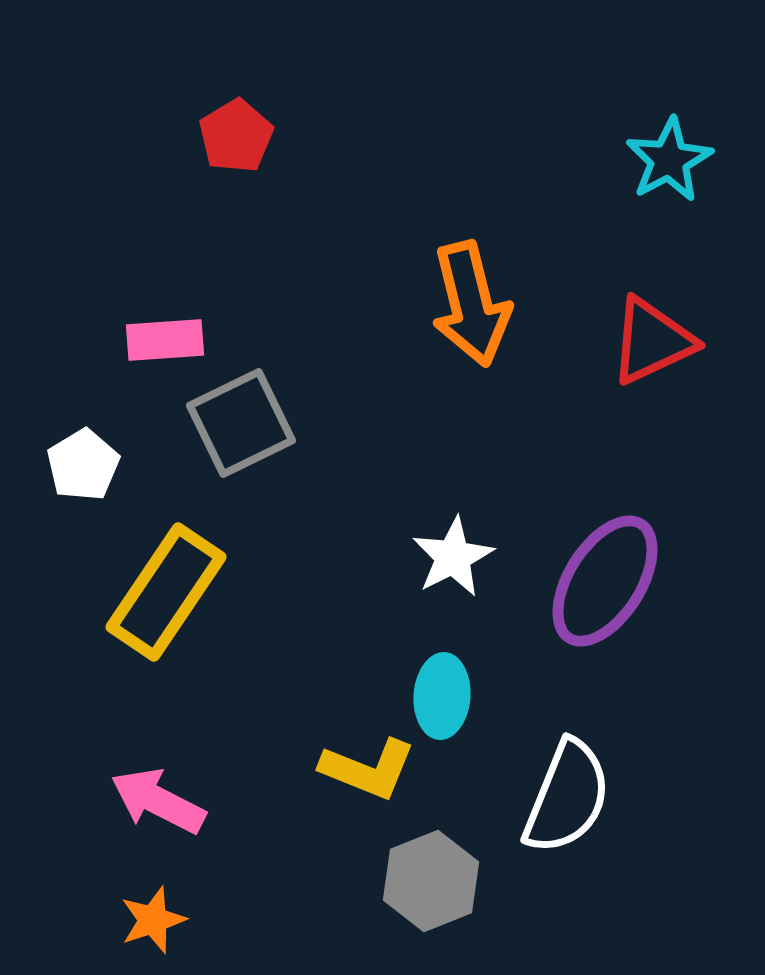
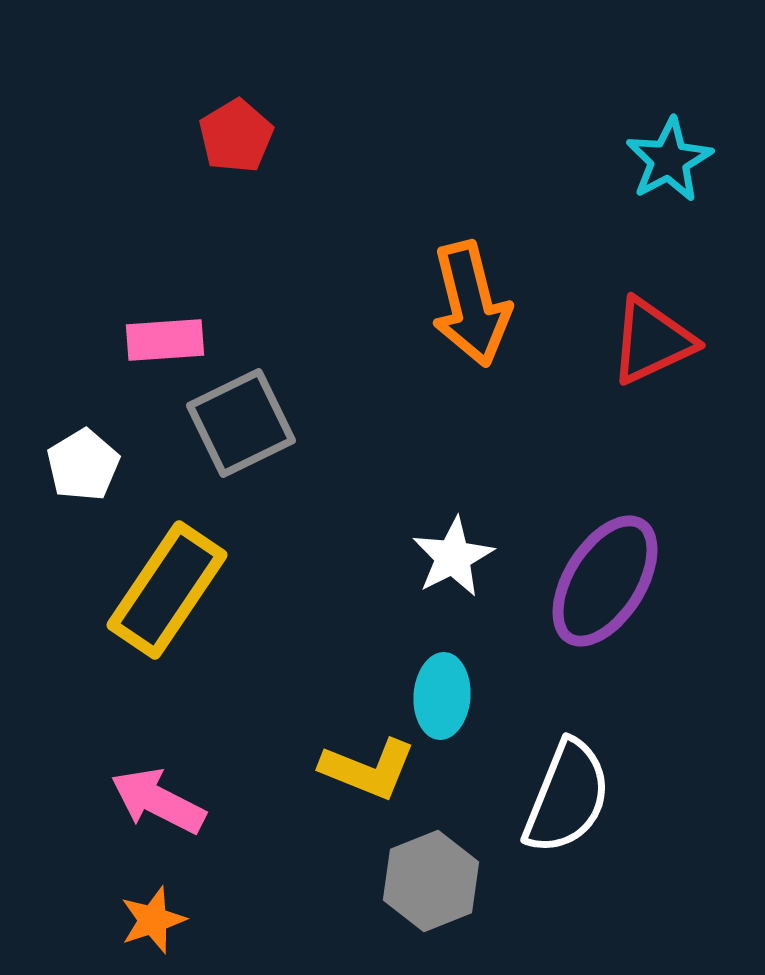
yellow rectangle: moved 1 px right, 2 px up
